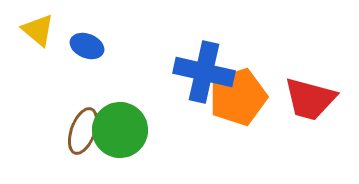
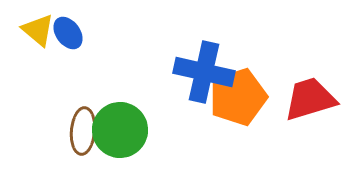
blue ellipse: moved 19 px left, 13 px up; rotated 32 degrees clockwise
red trapezoid: rotated 148 degrees clockwise
brown ellipse: rotated 15 degrees counterclockwise
